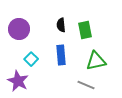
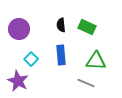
green rectangle: moved 2 px right, 3 px up; rotated 54 degrees counterclockwise
green triangle: rotated 15 degrees clockwise
gray line: moved 2 px up
